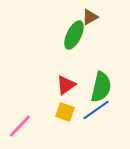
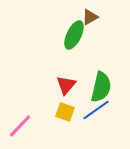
red triangle: rotated 15 degrees counterclockwise
